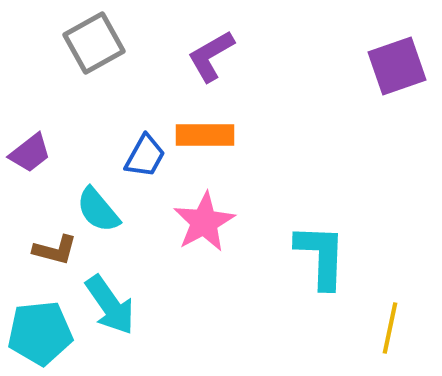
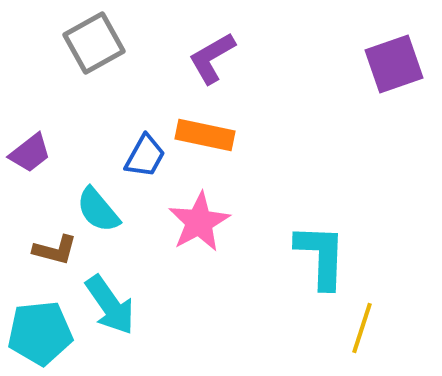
purple L-shape: moved 1 px right, 2 px down
purple square: moved 3 px left, 2 px up
orange rectangle: rotated 12 degrees clockwise
pink star: moved 5 px left
yellow line: moved 28 px left; rotated 6 degrees clockwise
